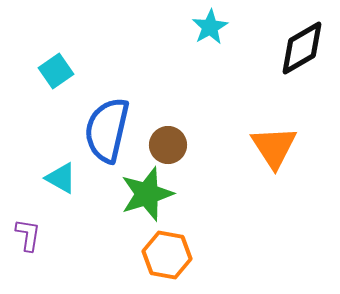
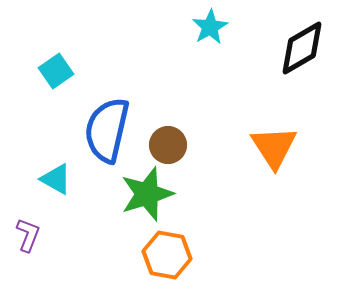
cyan triangle: moved 5 px left, 1 px down
purple L-shape: rotated 12 degrees clockwise
